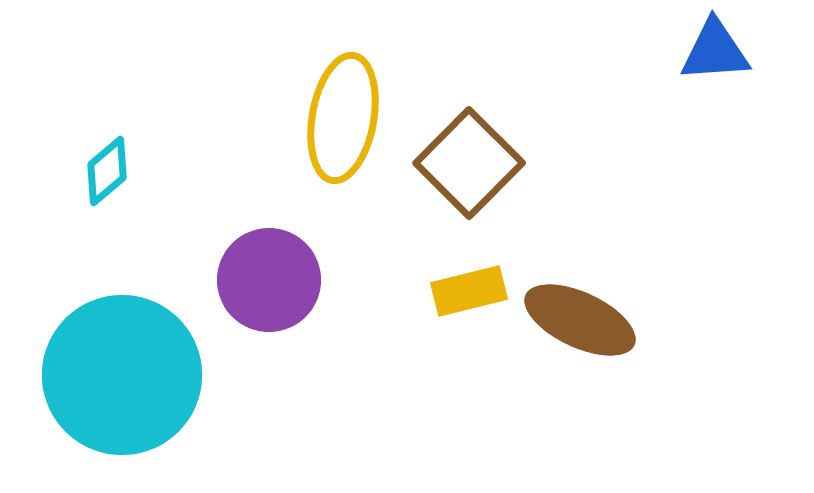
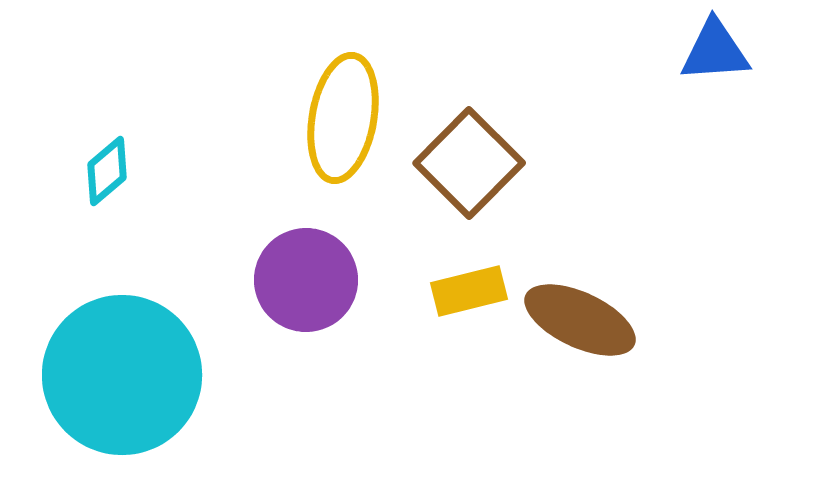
purple circle: moved 37 px right
